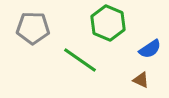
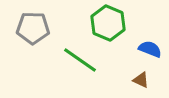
blue semicircle: rotated 125 degrees counterclockwise
